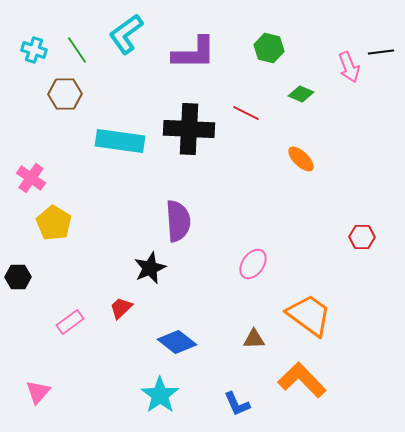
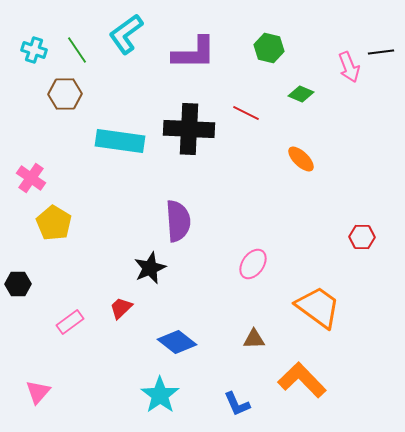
black hexagon: moved 7 px down
orange trapezoid: moved 9 px right, 8 px up
